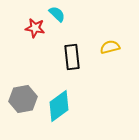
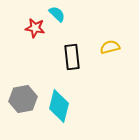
cyan diamond: rotated 40 degrees counterclockwise
